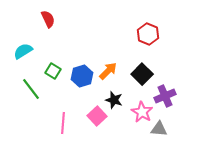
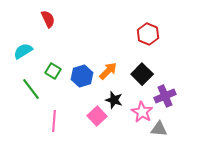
pink line: moved 9 px left, 2 px up
